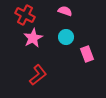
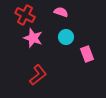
pink semicircle: moved 4 px left, 1 px down
pink star: rotated 24 degrees counterclockwise
